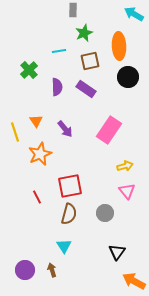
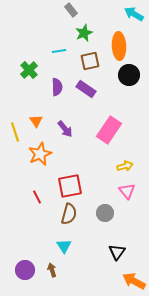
gray rectangle: moved 2 px left; rotated 40 degrees counterclockwise
black circle: moved 1 px right, 2 px up
